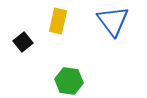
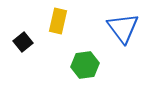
blue triangle: moved 10 px right, 7 px down
green hexagon: moved 16 px right, 16 px up; rotated 16 degrees counterclockwise
